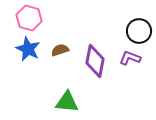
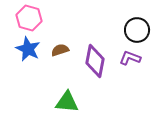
black circle: moved 2 px left, 1 px up
